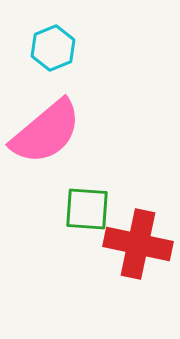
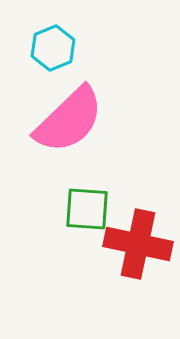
pink semicircle: moved 23 px right, 12 px up; rotated 4 degrees counterclockwise
